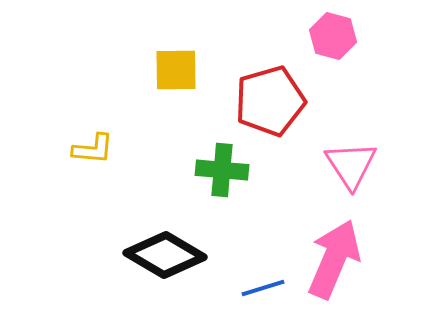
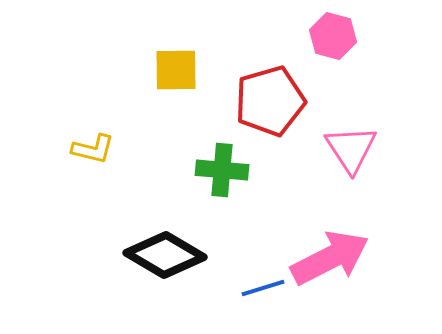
yellow L-shape: rotated 9 degrees clockwise
pink triangle: moved 16 px up
pink arrow: moved 4 px left, 1 px up; rotated 40 degrees clockwise
